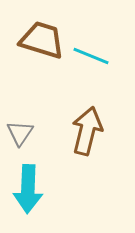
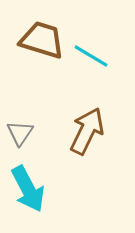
cyan line: rotated 9 degrees clockwise
brown arrow: rotated 12 degrees clockwise
cyan arrow: rotated 30 degrees counterclockwise
